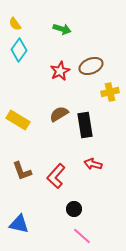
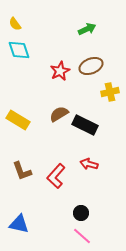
green arrow: moved 25 px right; rotated 42 degrees counterclockwise
cyan diamond: rotated 55 degrees counterclockwise
black rectangle: rotated 55 degrees counterclockwise
red arrow: moved 4 px left
black circle: moved 7 px right, 4 px down
